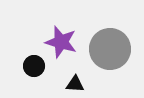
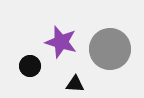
black circle: moved 4 px left
